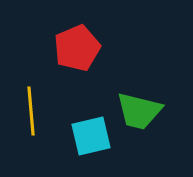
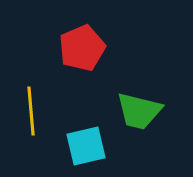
red pentagon: moved 5 px right
cyan square: moved 5 px left, 10 px down
